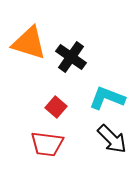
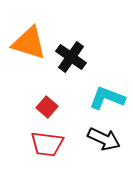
red square: moved 9 px left
black arrow: moved 8 px left; rotated 20 degrees counterclockwise
